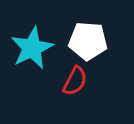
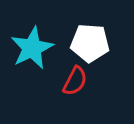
white pentagon: moved 2 px right, 2 px down
